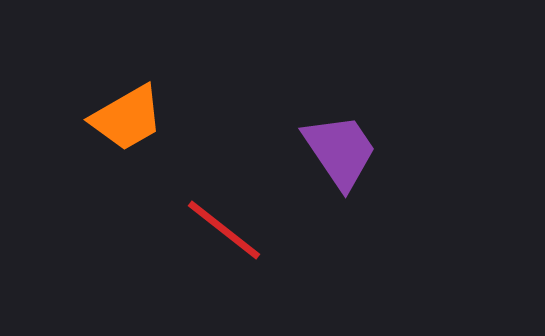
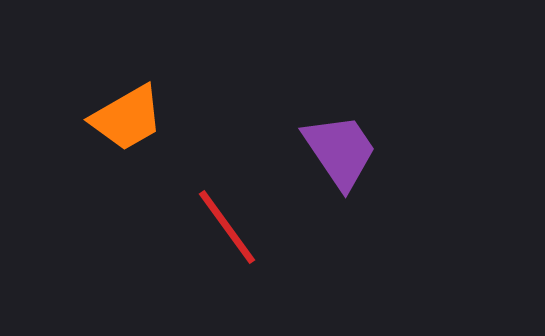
red line: moved 3 px right, 3 px up; rotated 16 degrees clockwise
